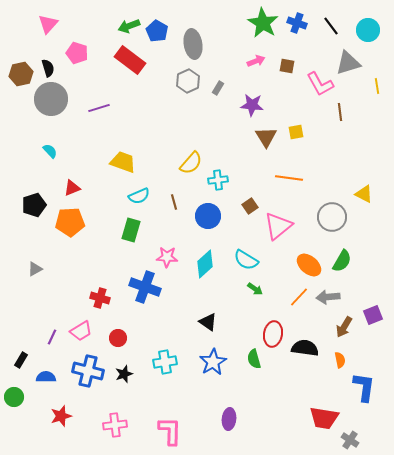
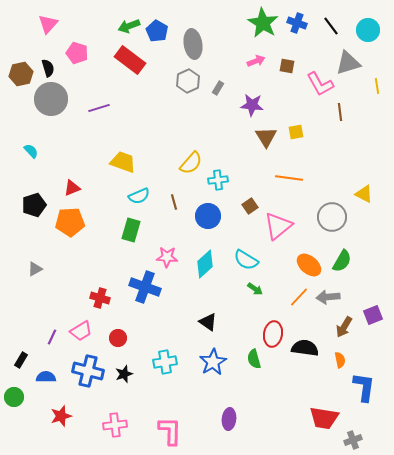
cyan semicircle at (50, 151): moved 19 px left
gray cross at (350, 440): moved 3 px right; rotated 36 degrees clockwise
